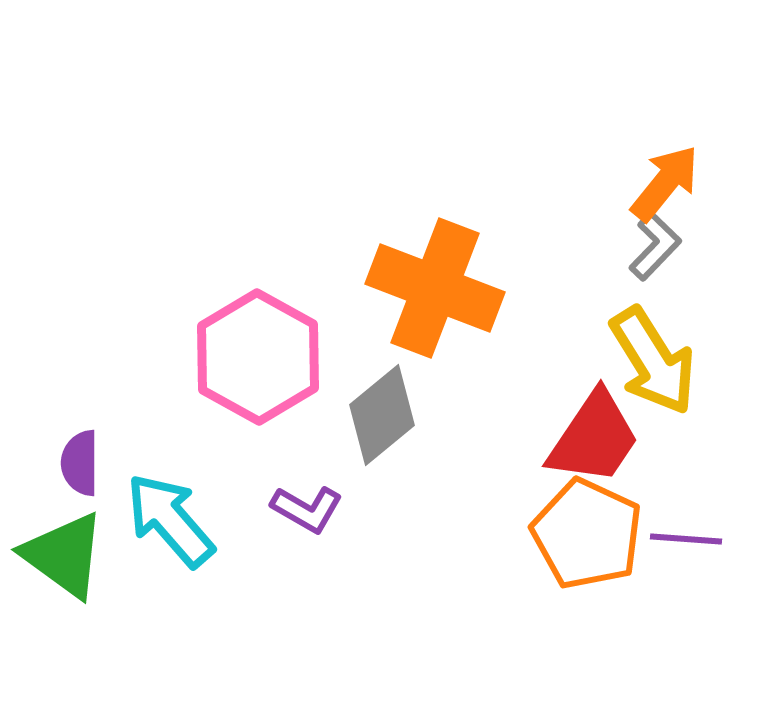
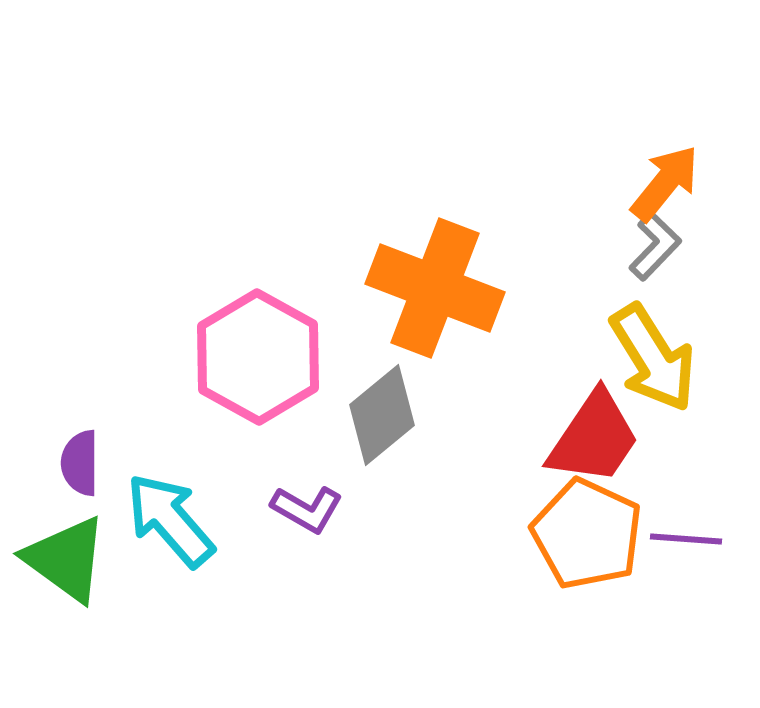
yellow arrow: moved 3 px up
green triangle: moved 2 px right, 4 px down
